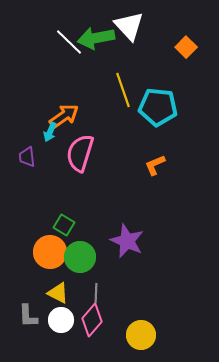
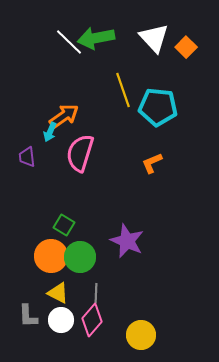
white triangle: moved 25 px right, 12 px down
orange L-shape: moved 3 px left, 2 px up
orange circle: moved 1 px right, 4 px down
